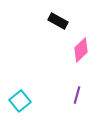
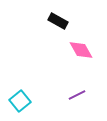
pink diamond: rotated 75 degrees counterclockwise
purple line: rotated 48 degrees clockwise
